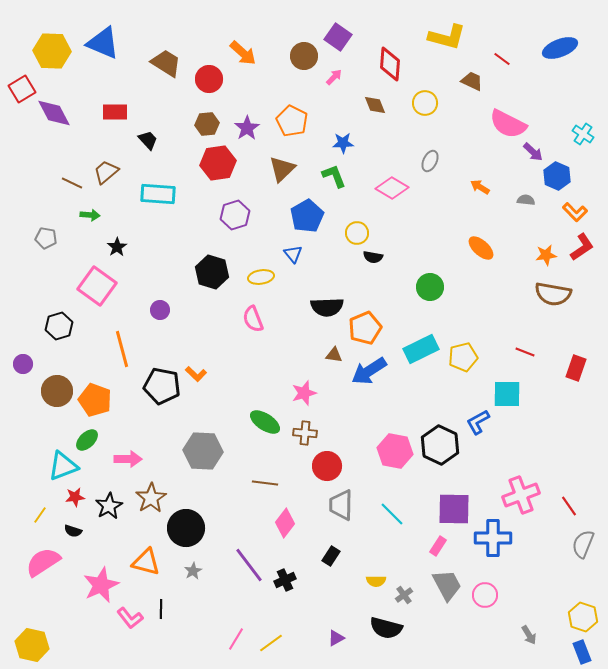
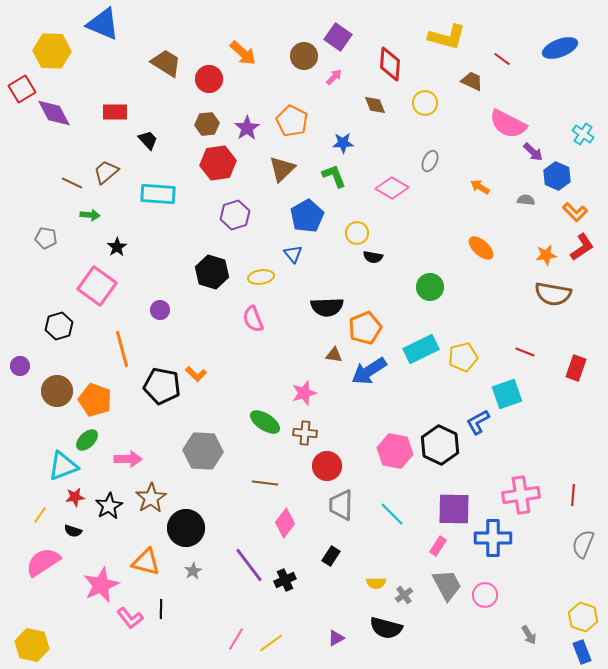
blue triangle at (103, 43): moved 19 px up
purple circle at (23, 364): moved 3 px left, 2 px down
cyan square at (507, 394): rotated 20 degrees counterclockwise
pink cross at (521, 495): rotated 12 degrees clockwise
red line at (569, 506): moved 4 px right, 11 px up; rotated 40 degrees clockwise
yellow semicircle at (376, 581): moved 2 px down
